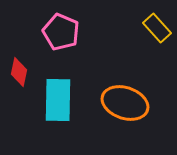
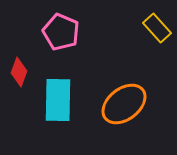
red diamond: rotated 8 degrees clockwise
orange ellipse: moved 1 px left, 1 px down; rotated 57 degrees counterclockwise
